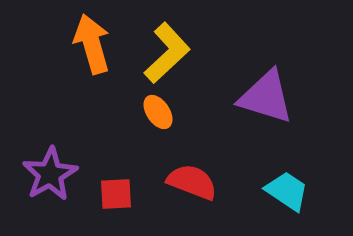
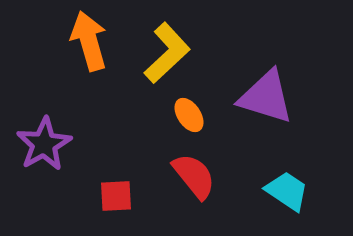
orange arrow: moved 3 px left, 3 px up
orange ellipse: moved 31 px right, 3 px down
purple star: moved 6 px left, 30 px up
red semicircle: moved 2 px right, 6 px up; rotated 30 degrees clockwise
red square: moved 2 px down
